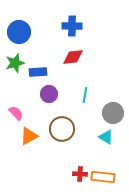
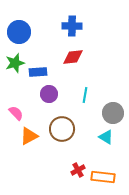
red cross: moved 2 px left, 4 px up; rotated 32 degrees counterclockwise
